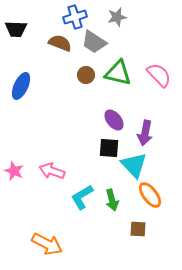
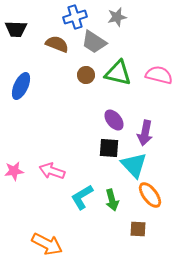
brown semicircle: moved 3 px left, 1 px down
pink semicircle: rotated 32 degrees counterclockwise
pink star: rotated 30 degrees counterclockwise
